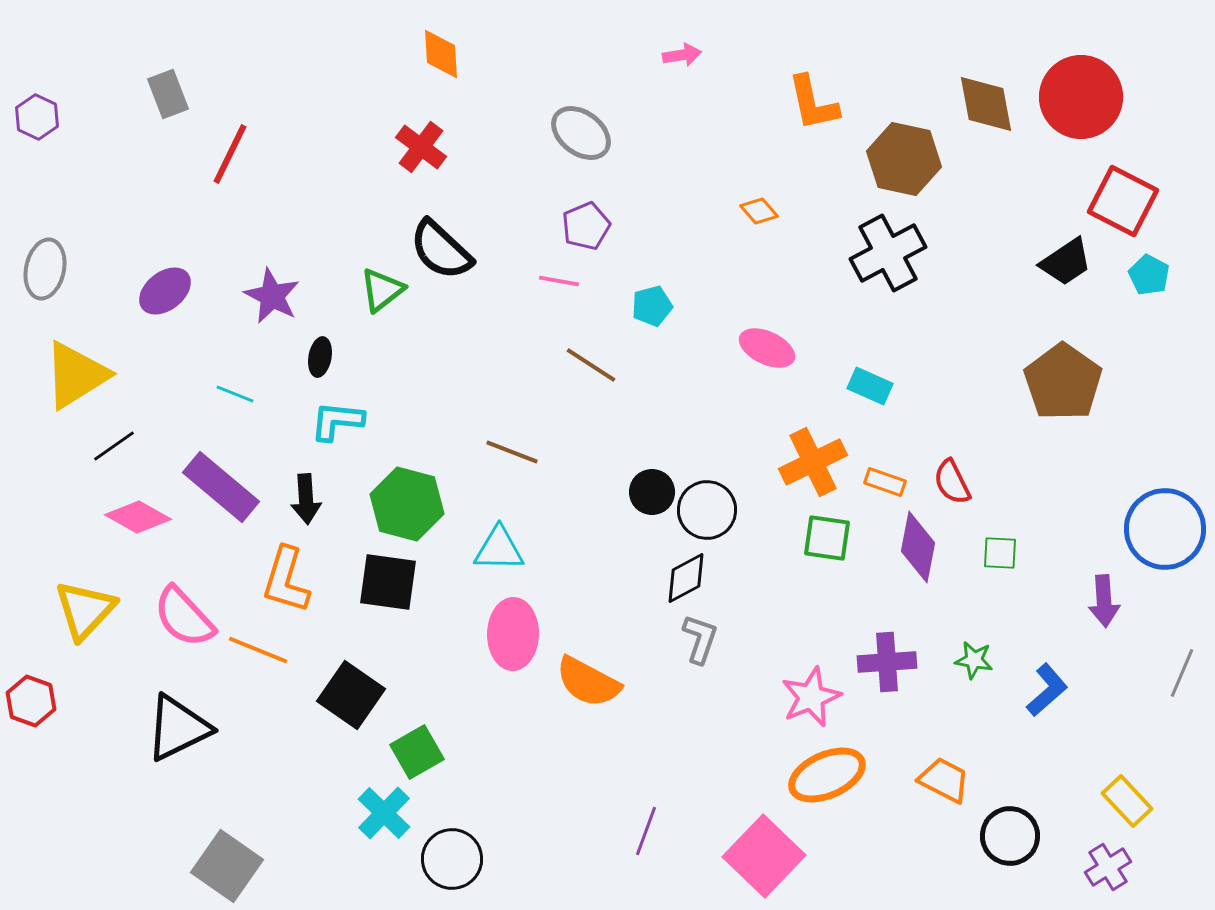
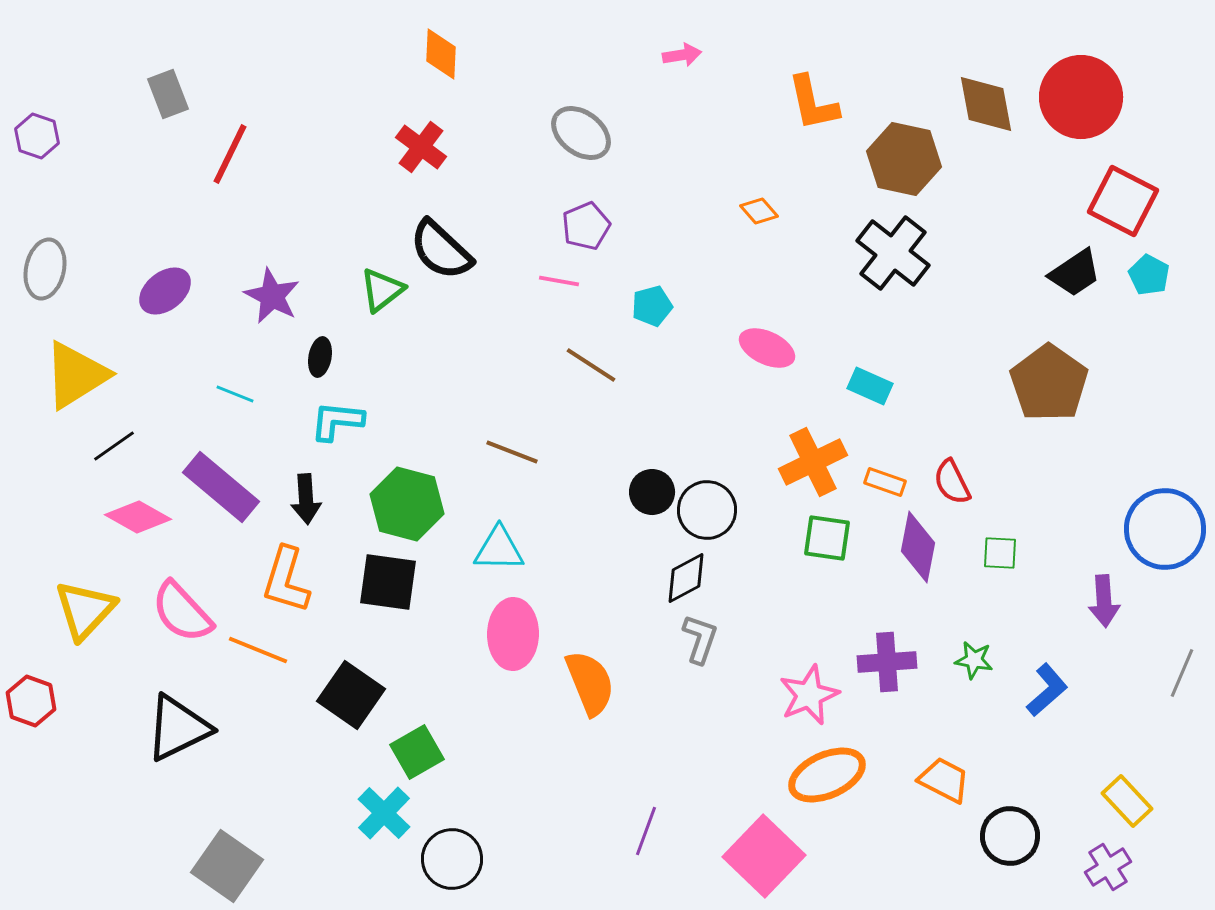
orange diamond at (441, 54): rotated 6 degrees clockwise
purple hexagon at (37, 117): moved 19 px down; rotated 6 degrees counterclockwise
black cross at (888, 253): moved 5 px right; rotated 24 degrees counterclockwise
black trapezoid at (1066, 262): moved 9 px right, 11 px down
brown pentagon at (1063, 382): moved 14 px left, 1 px down
pink semicircle at (184, 617): moved 2 px left, 5 px up
orange semicircle at (588, 682): moved 2 px right, 1 px down; rotated 140 degrees counterclockwise
pink star at (811, 697): moved 2 px left, 2 px up
